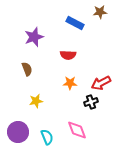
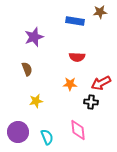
blue rectangle: moved 2 px up; rotated 18 degrees counterclockwise
red semicircle: moved 9 px right, 2 px down
orange star: moved 1 px down
black cross: rotated 24 degrees clockwise
pink diamond: moved 1 px right; rotated 15 degrees clockwise
